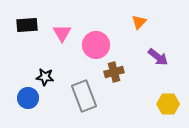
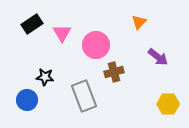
black rectangle: moved 5 px right, 1 px up; rotated 30 degrees counterclockwise
blue circle: moved 1 px left, 2 px down
